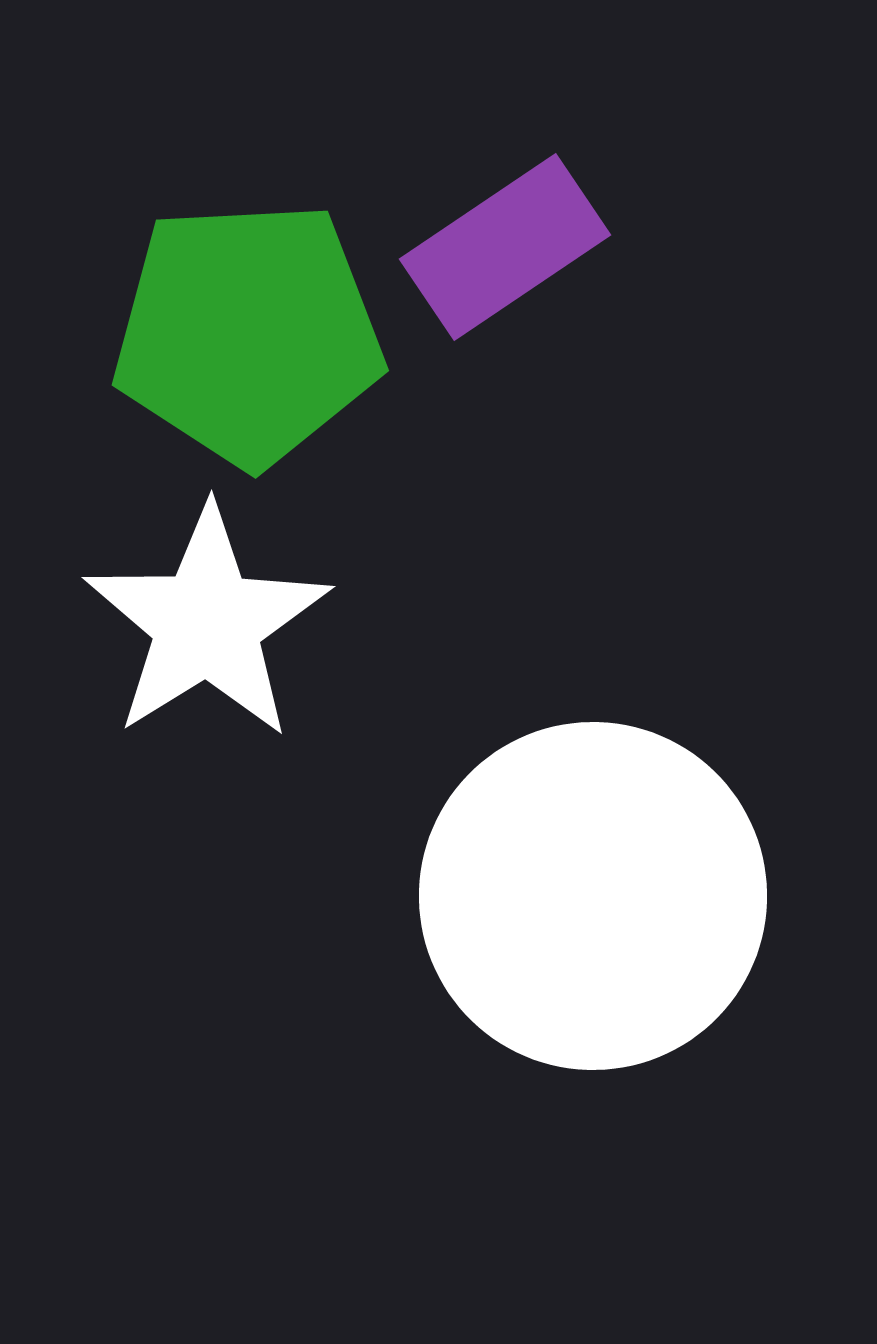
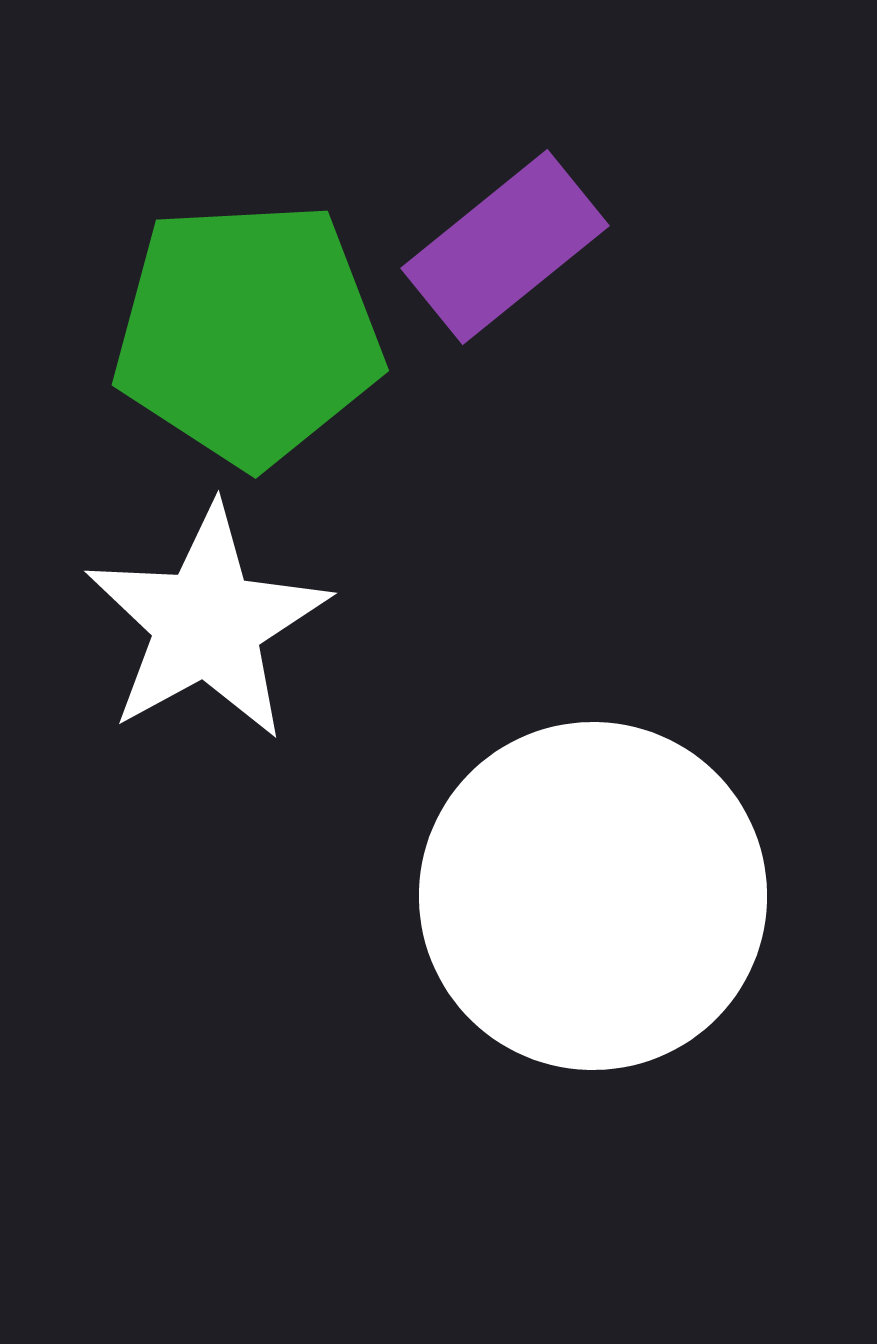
purple rectangle: rotated 5 degrees counterclockwise
white star: rotated 3 degrees clockwise
